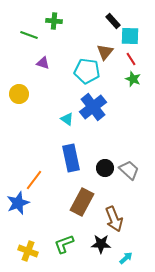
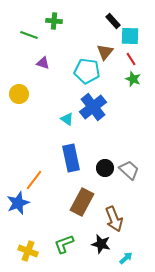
black star: rotated 12 degrees clockwise
